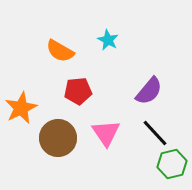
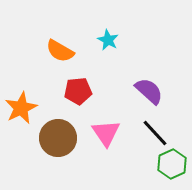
purple semicircle: rotated 88 degrees counterclockwise
green hexagon: rotated 12 degrees counterclockwise
